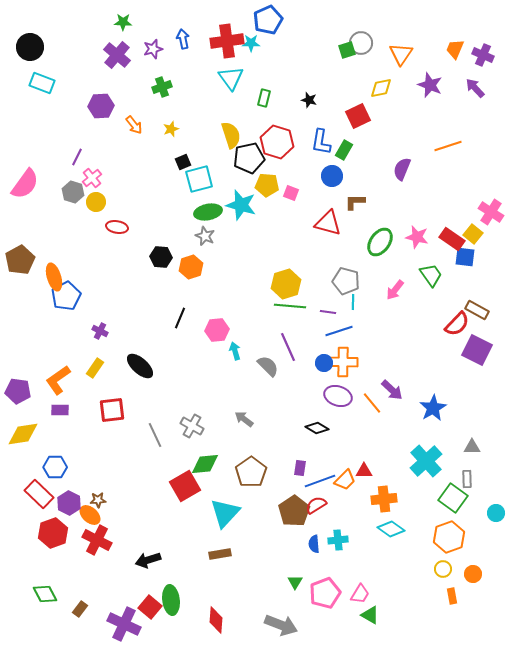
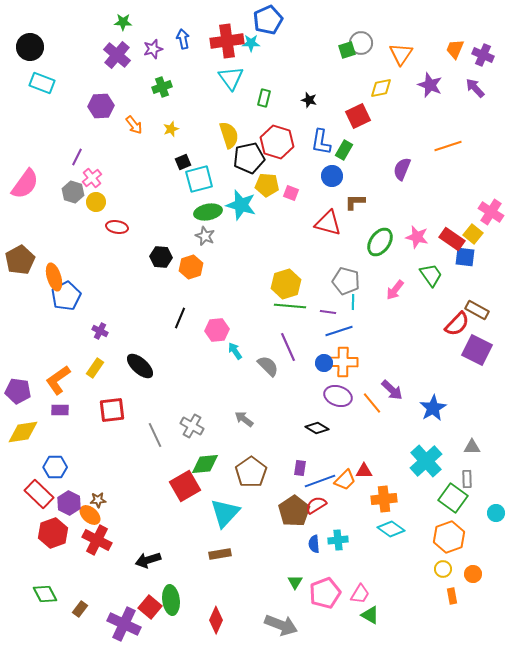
yellow semicircle at (231, 135): moved 2 px left
cyan arrow at (235, 351): rotated 18 degrees counterclockwise
yellow diamond at (23, 434): moved 2 px up
red diamond at (216, 620): rotated 20 degrees clockwise
